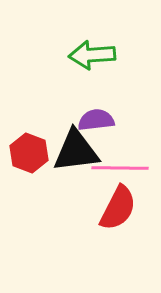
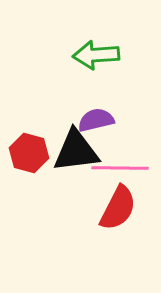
green arrow: moved 4 px right
purple semicircle: rotated 6 degrees counterclockwise
red hexagon: rotated 6 degrees counterclockwise
